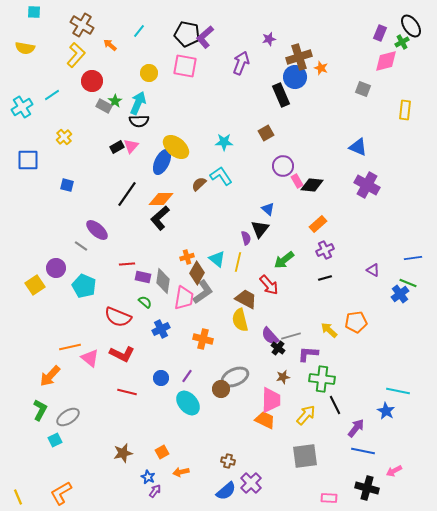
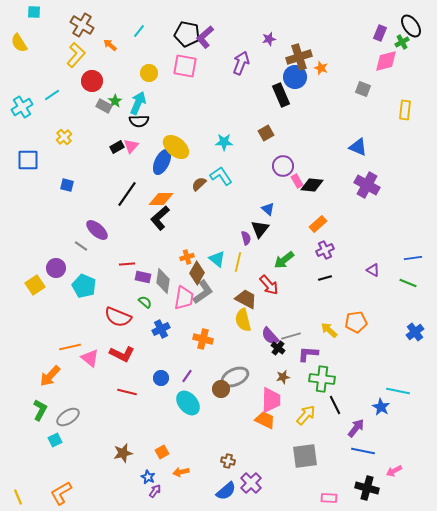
yellow semicircle at (25, 48): moved 6 px left, 5 px up; rotated 48 degrees clockwise
blue cross at (400, 294): moved 15 px right, 38 px down
yellow semicircle at (240, 320): moved 3 px right
blue star at (386, 411): moved 5 px left, 4 px up
